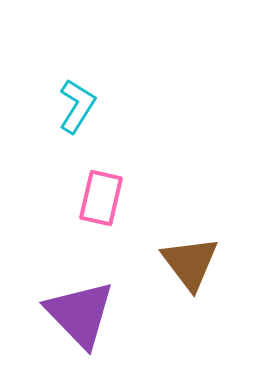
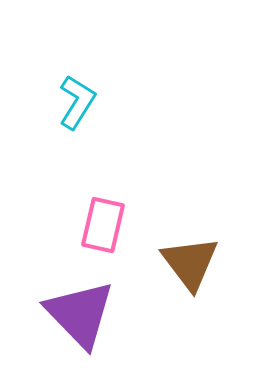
cyan L-shape: moved 4 px up
pink rectangle: moved 2 px right, 27 px down
